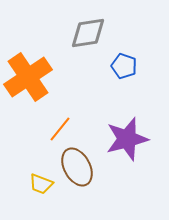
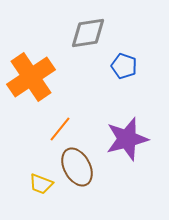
orange cross: moved 3 px right
